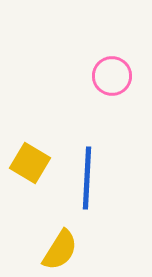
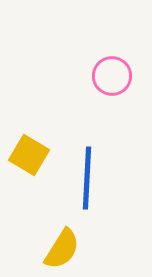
yellow square: moved 1 px left, 8 px up
yellow semicircle: moved 2 px right, 1 px up
